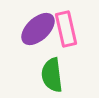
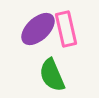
green semicircle: rotated 16 degrees counterclockwise
